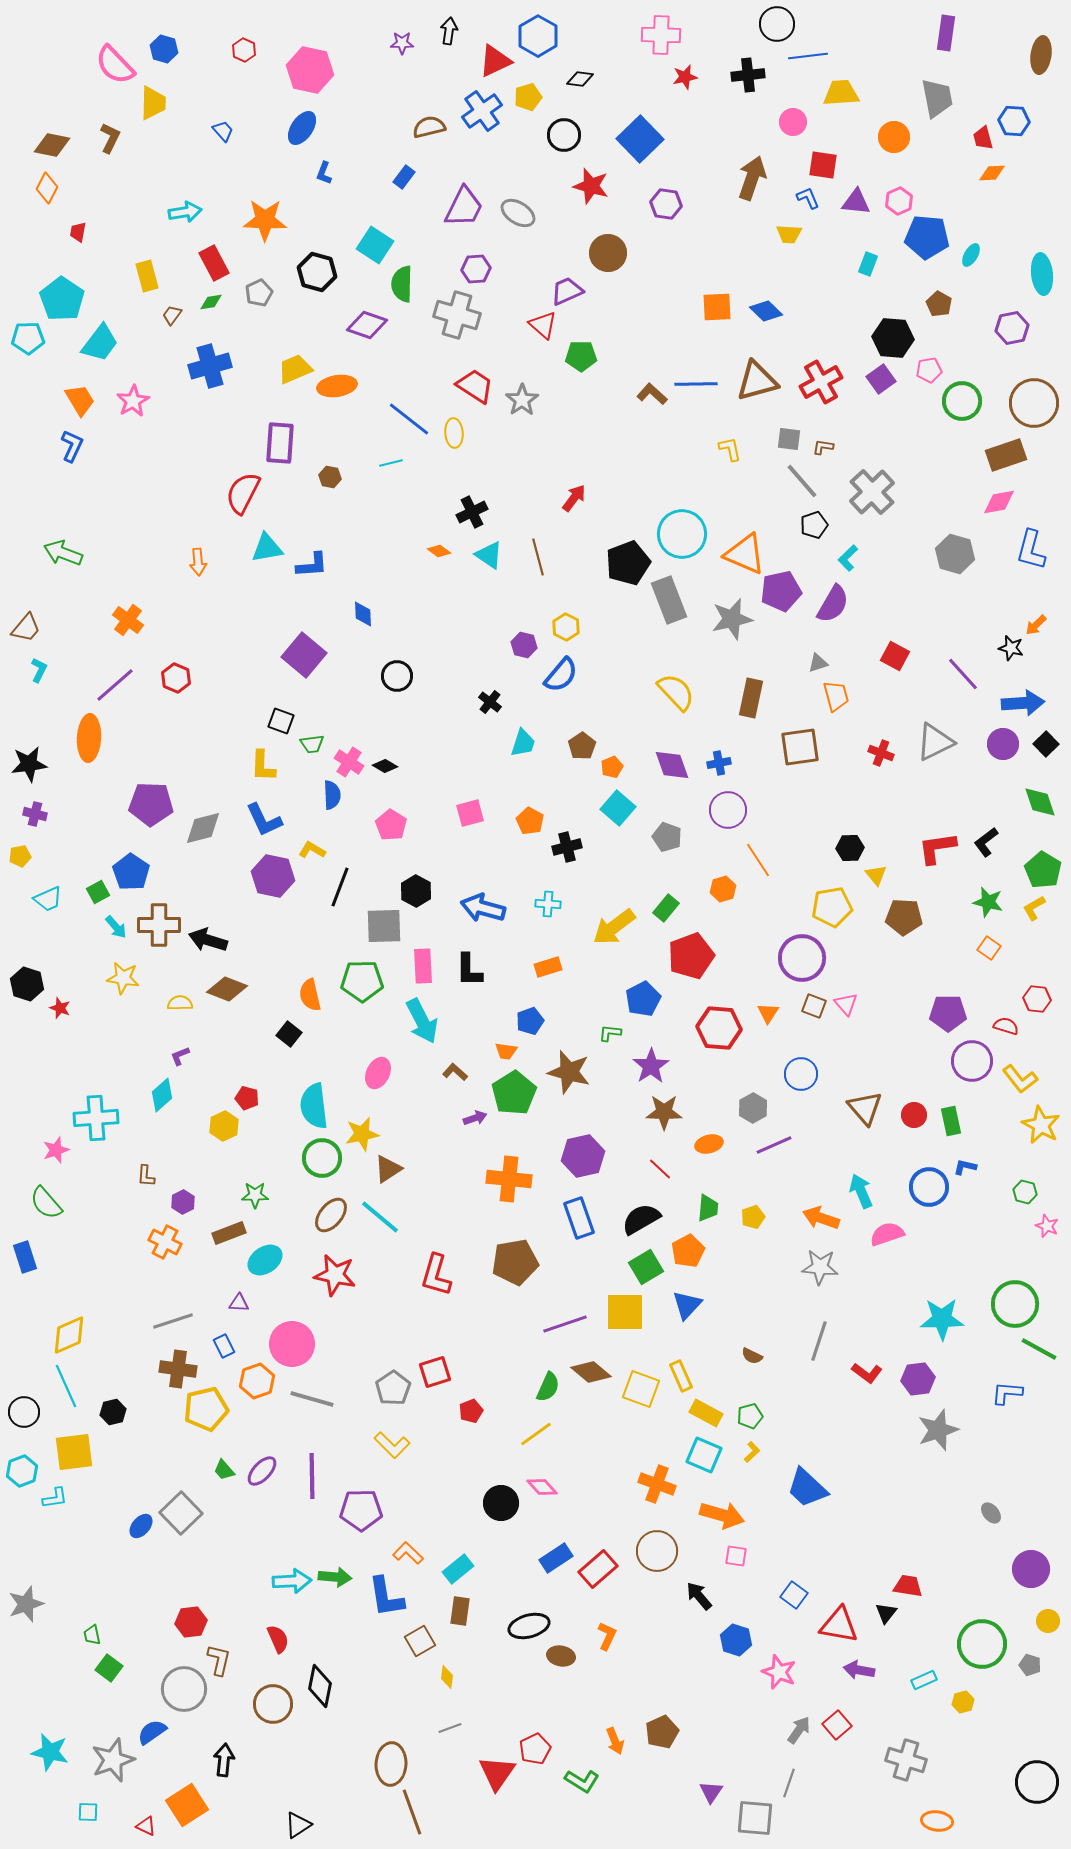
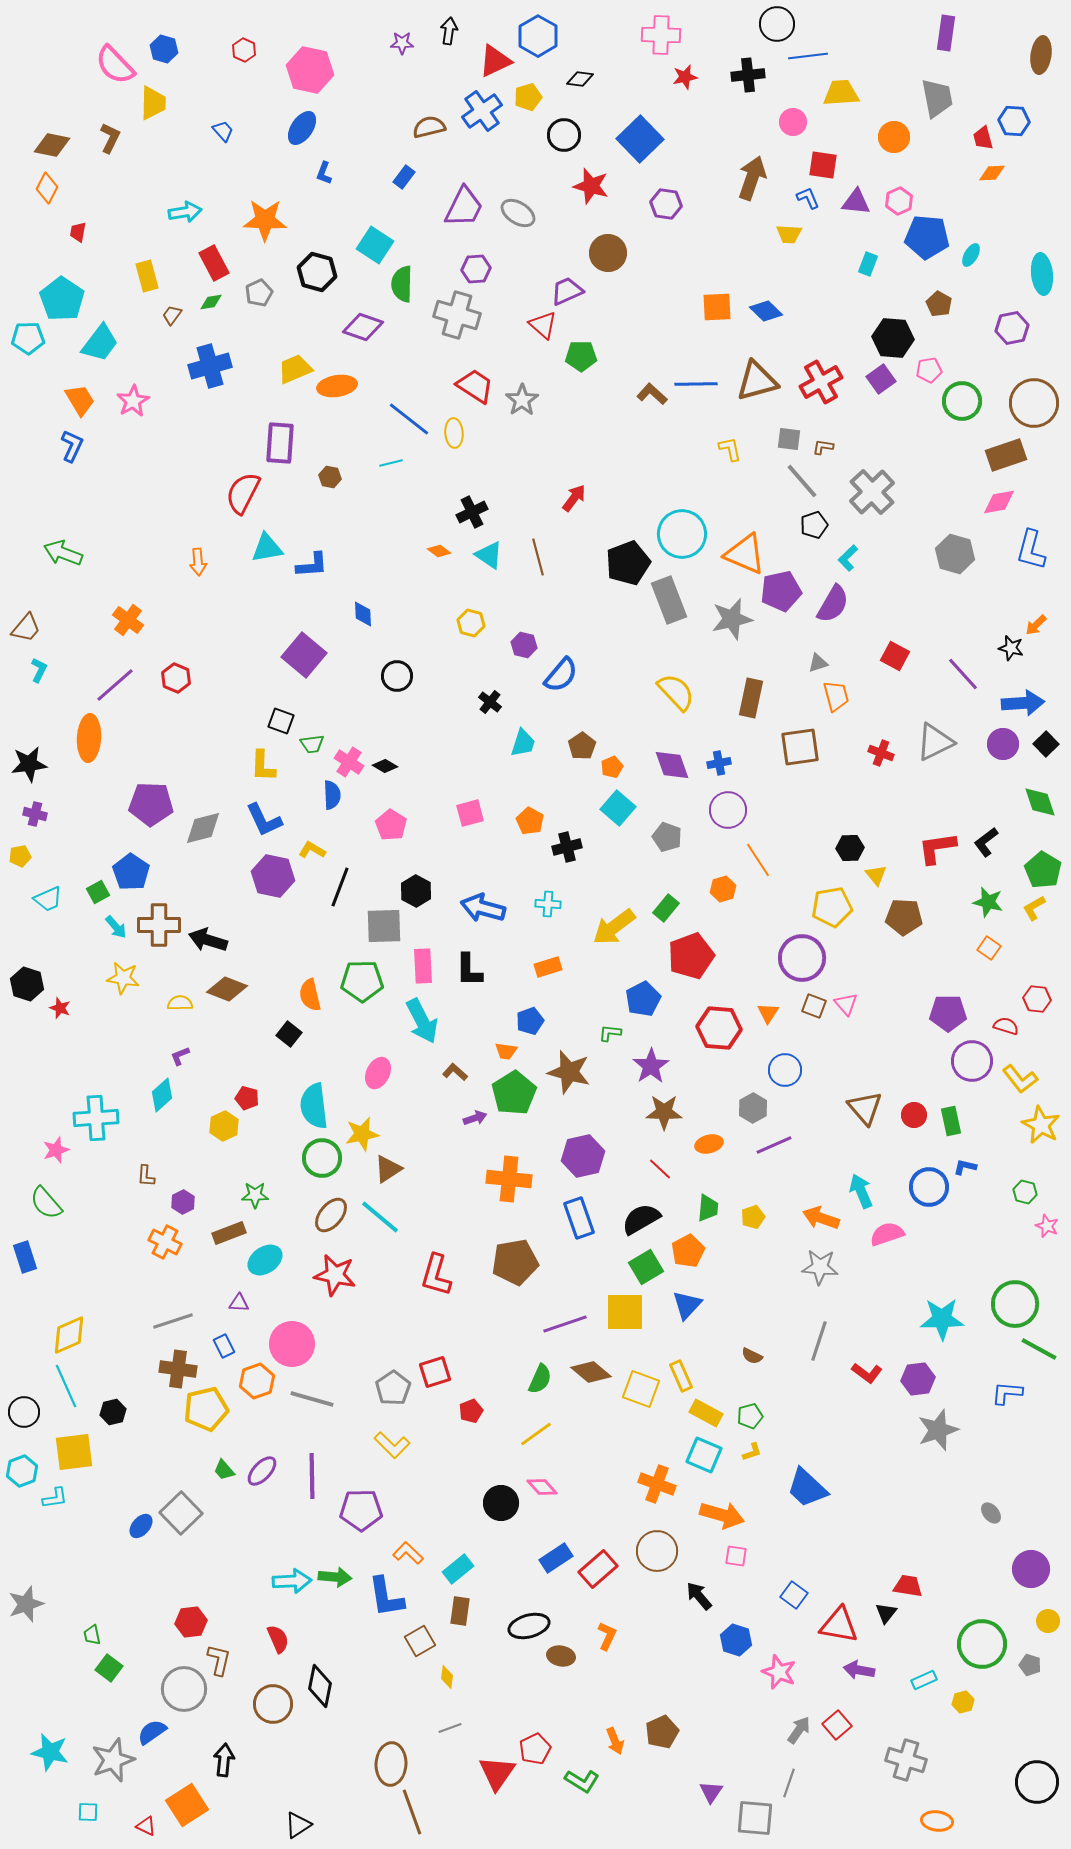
purple diamond at (367, 325): moved 4 px left, 2 px down
yellow hexagon at (566, 627): moved 95 px left, 4 px up; rotated 12 degrees counterclockwise
blue circle at (801, 1074): moved 16 px left, 4 px up
green semicircle at (548, 1387): moved 8 px left, 8 px up
yellow L-shape at (752, 1452): rotated 25 degrees clockwise
